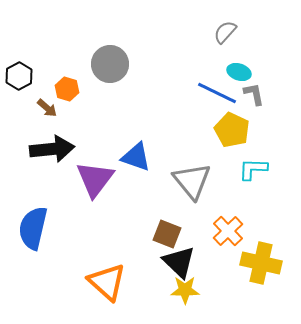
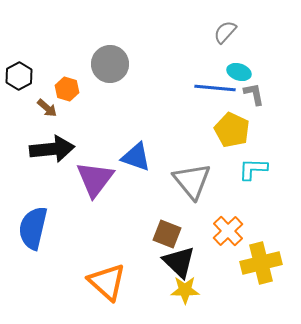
blue line: moved 2 px left, 5 px up; rotated 21 degrees counterclockwise
yellow cross: rotated 27 degrees counterclockwise
